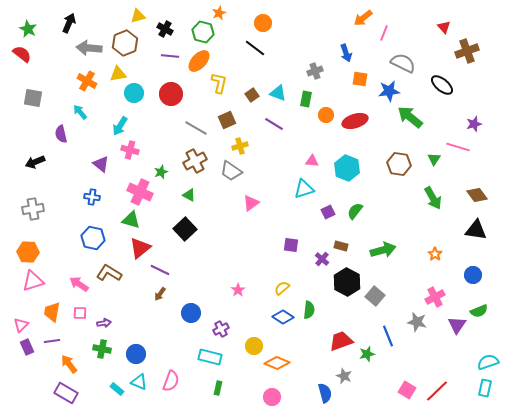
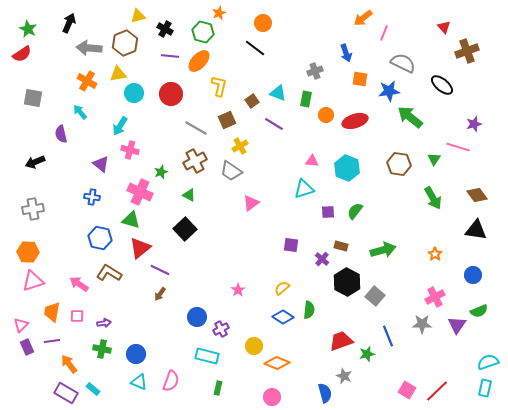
red semicircle at (22, 54): rotated 108 degrees clockwise
yellow L-shape at (219, 83): moved 3 px down
brown square at (252, 95): moved 6 px down
yellow cross at (240, 146): rotated 14 degrees counterclockwise
purple square at (328, 212): rotated 24 degrees clockwise
blue hexagon at (93, 238): moved 7 px right
pink square at (80, 313): moved 3 px left, 3 px down
blue circle at (191, 313): moved 6 px right, 4 px down
gray star at (417, 322): moved 5 px right, 2 px down; rotated 12 degrees counterclockwise
cyan rectangle at (210, 357): moved 3 px left, 1 px up
cyan rectangle at (117, 389): moved 24 px left
